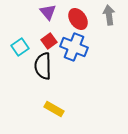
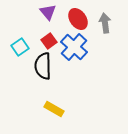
gray arrow: moved 4 px left, 8 px down
blue cross: rotated 20 degrees clockwise
